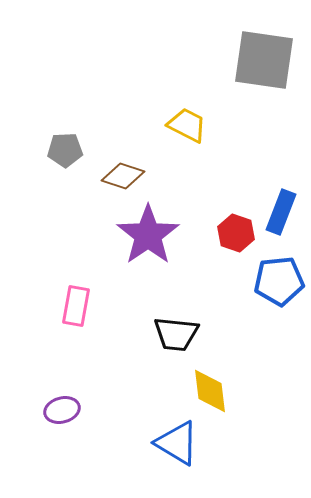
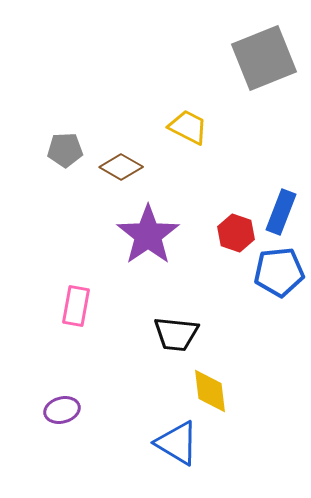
gray square: moved 2 px up; rotated 30 degrees counterclockwise
yellow trapezoid: moved 1 px right, 2 px down
brown diamond: moved 2 px left, 9 px up; rotated 12 degrees clockwise
blue pentagon: moved 9 px up
